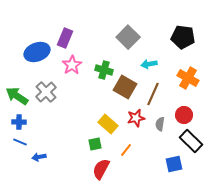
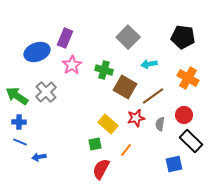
brown line: moved 2 px down; rotated 30 degrees clockwise
